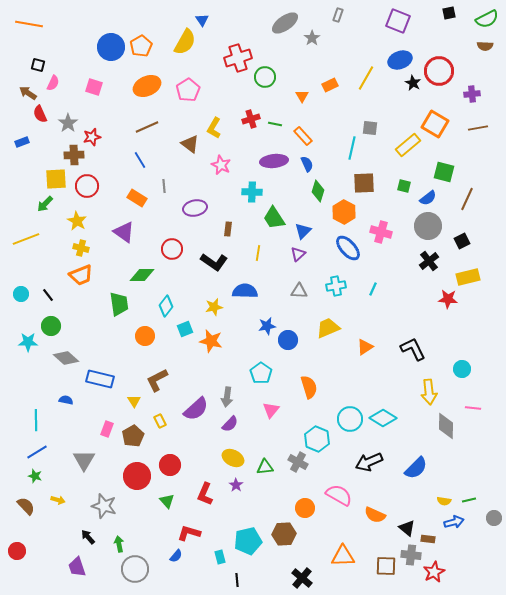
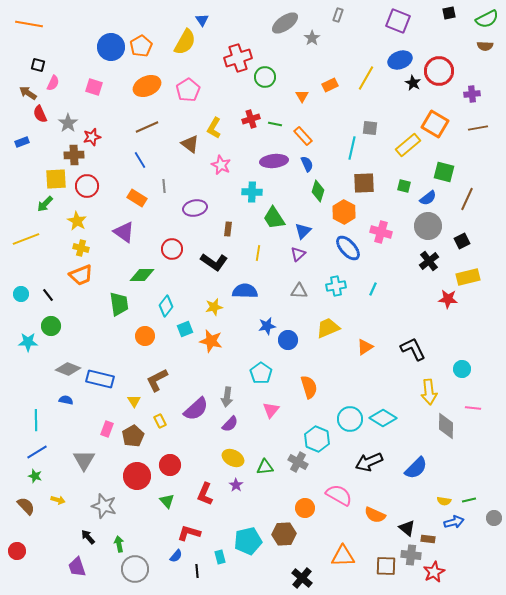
gray diamond at (66, 358): moved 2 px right, 11 px down; rotated 20 degrees counterclockwise
black line at (237, 580): moved 40 px left, 9 px up
